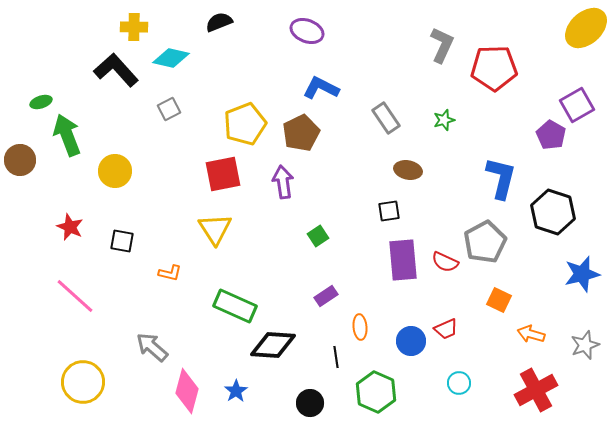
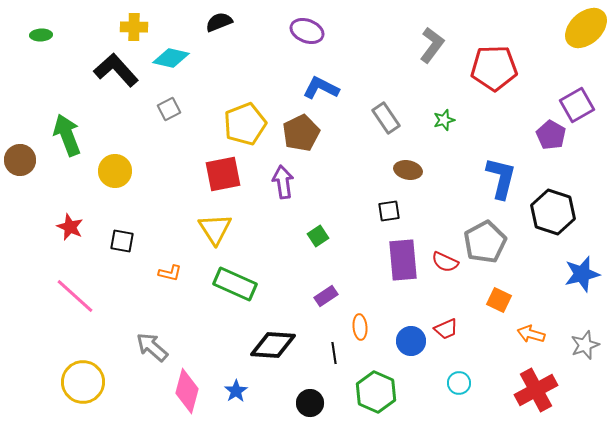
gray L-shape at (442, 45): moved 10 px left; rotated 12 degrees clockwise
green ellipse at (41, 102): moved 67 px up; rotated 15 degrees clockwise
green rectangle at (235, 306): moved 22 px up
black line at (336, 357): moved 2 px left, 4 px up
